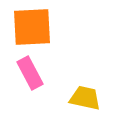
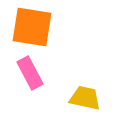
orange square: rotated 12 degrees clockwise
